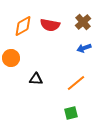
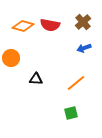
orange diamond: rotated 45 degrees clockwise
